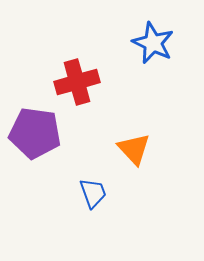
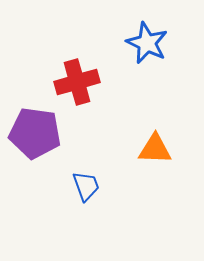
blue star: moved 6 px left
orange triangle: moved 21 px right; rotated 45 degrees counterclockwise
blue trapezoid: moved 7 px left, 7 px up
